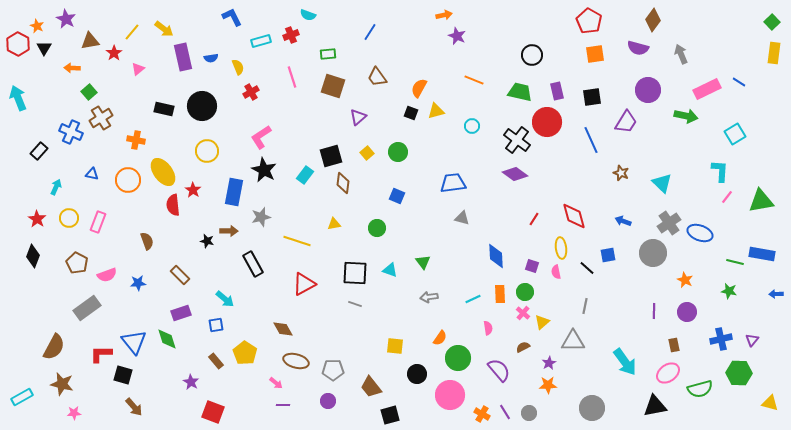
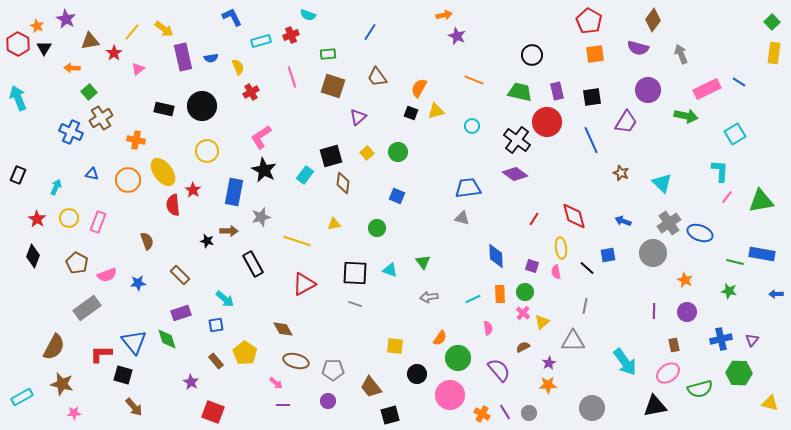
black rectangle at (39, 151): moved 21 px left, 24 px down; rotated 18 degrees counterclockwise
blue trapezoid at (453, 183): moved 15 px right, 5 px down
